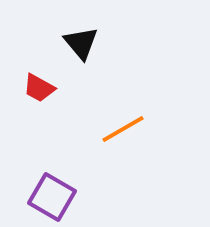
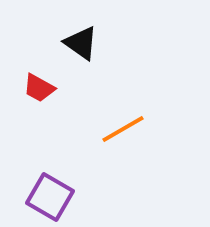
black triangle: rotated 15 degrees counterclockwise
purple square: moved 2 px left
